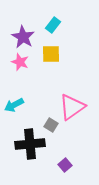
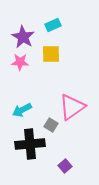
cyan rectangle: rotated 28 degrees clockwise
pink star: rotated 18 degrees counterclockwise
cyan arrow: moved 8 px right, 5 px down
purple square: moved 1 px down
